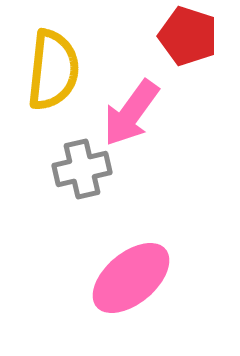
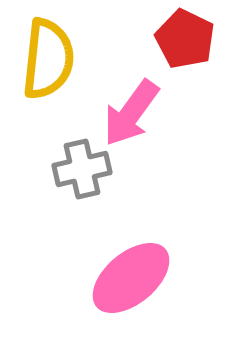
red pentagon: moved 3 px left, 3 px down; rotated 8 degrees clockwise
yellow semicircle: moved 5 px left, 11 px up
